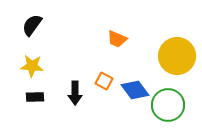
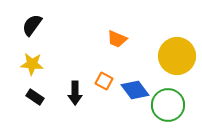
yellow star: moved 2 px up
black rectangle: rotated 36 degrees clockwise
